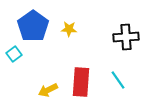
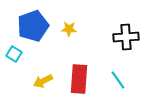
blue pentagon: rotated 16 degrees clockwise
cyan square: rotated 21 degrees counterclockwise
red rectangle: moved 2 px left, 3 px up
yellow arrow: moved 5 px left, 9 px up
